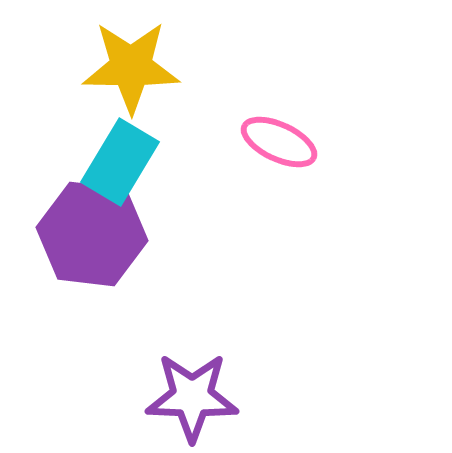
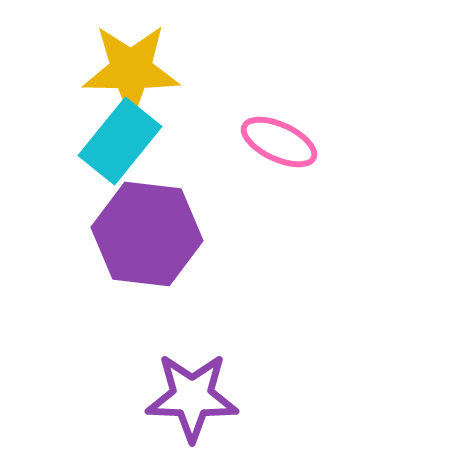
yellow star: moved 3 px down
cyan rectangle: moved 21 px up; rotated 8 degrees clockwise
purple hexagon: moved 55 px right
